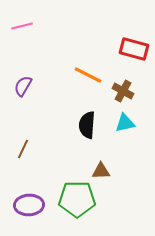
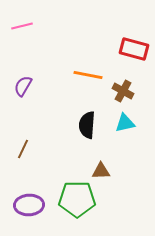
orange line: rotated 16 degrees counterclockwise
